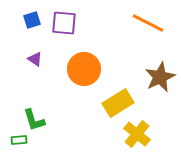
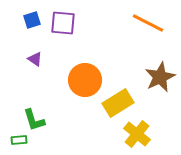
purple square: moved 1 px left
orange circle: moved 1 px right, 11 px down
